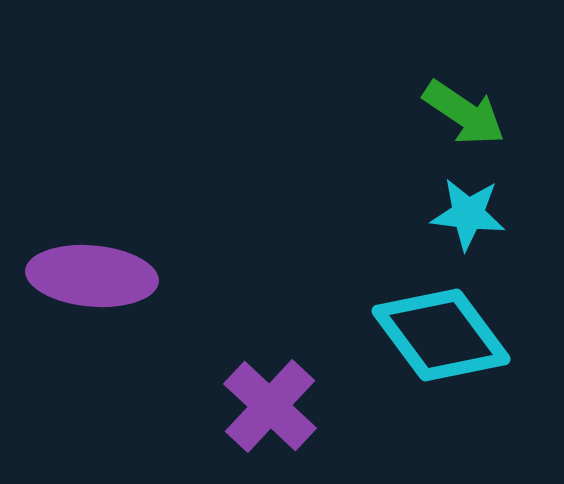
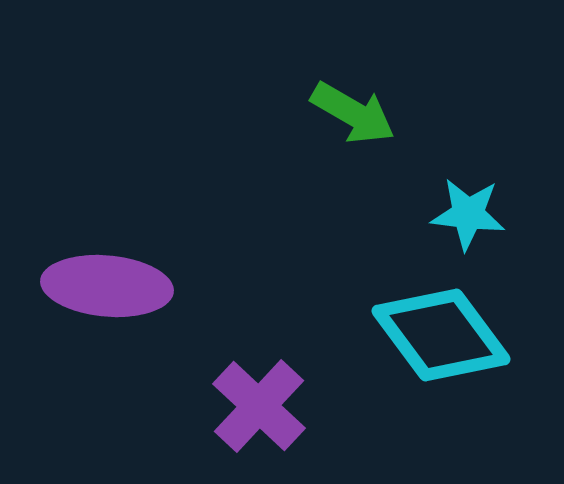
green arrow: moved 111 px left; rotated 4 degrees counterclockwise
purple ellipse: moved 15 px right, 10 px down
purple cross: moved 11 px left
